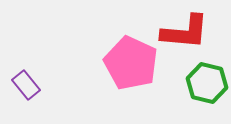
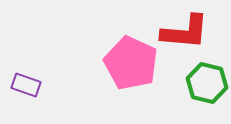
purple rectangle: rotated 32 degrees counterclockwise
